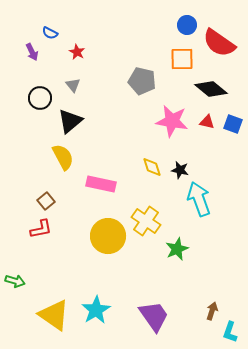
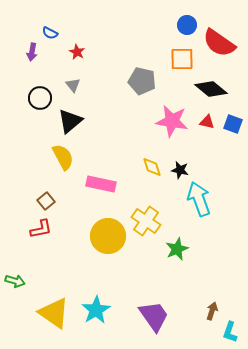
purple arrow: rotated 36 degrees clockwise
yellow triangle: moved 2 px up
